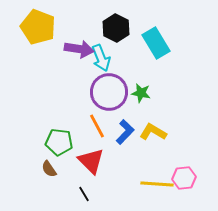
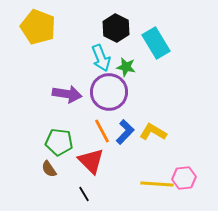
purple arrow: moved 12 px left, 45 px down
green star: moved 15 px left, 26 px up
orange line: moved 5 px right, 5 px down
